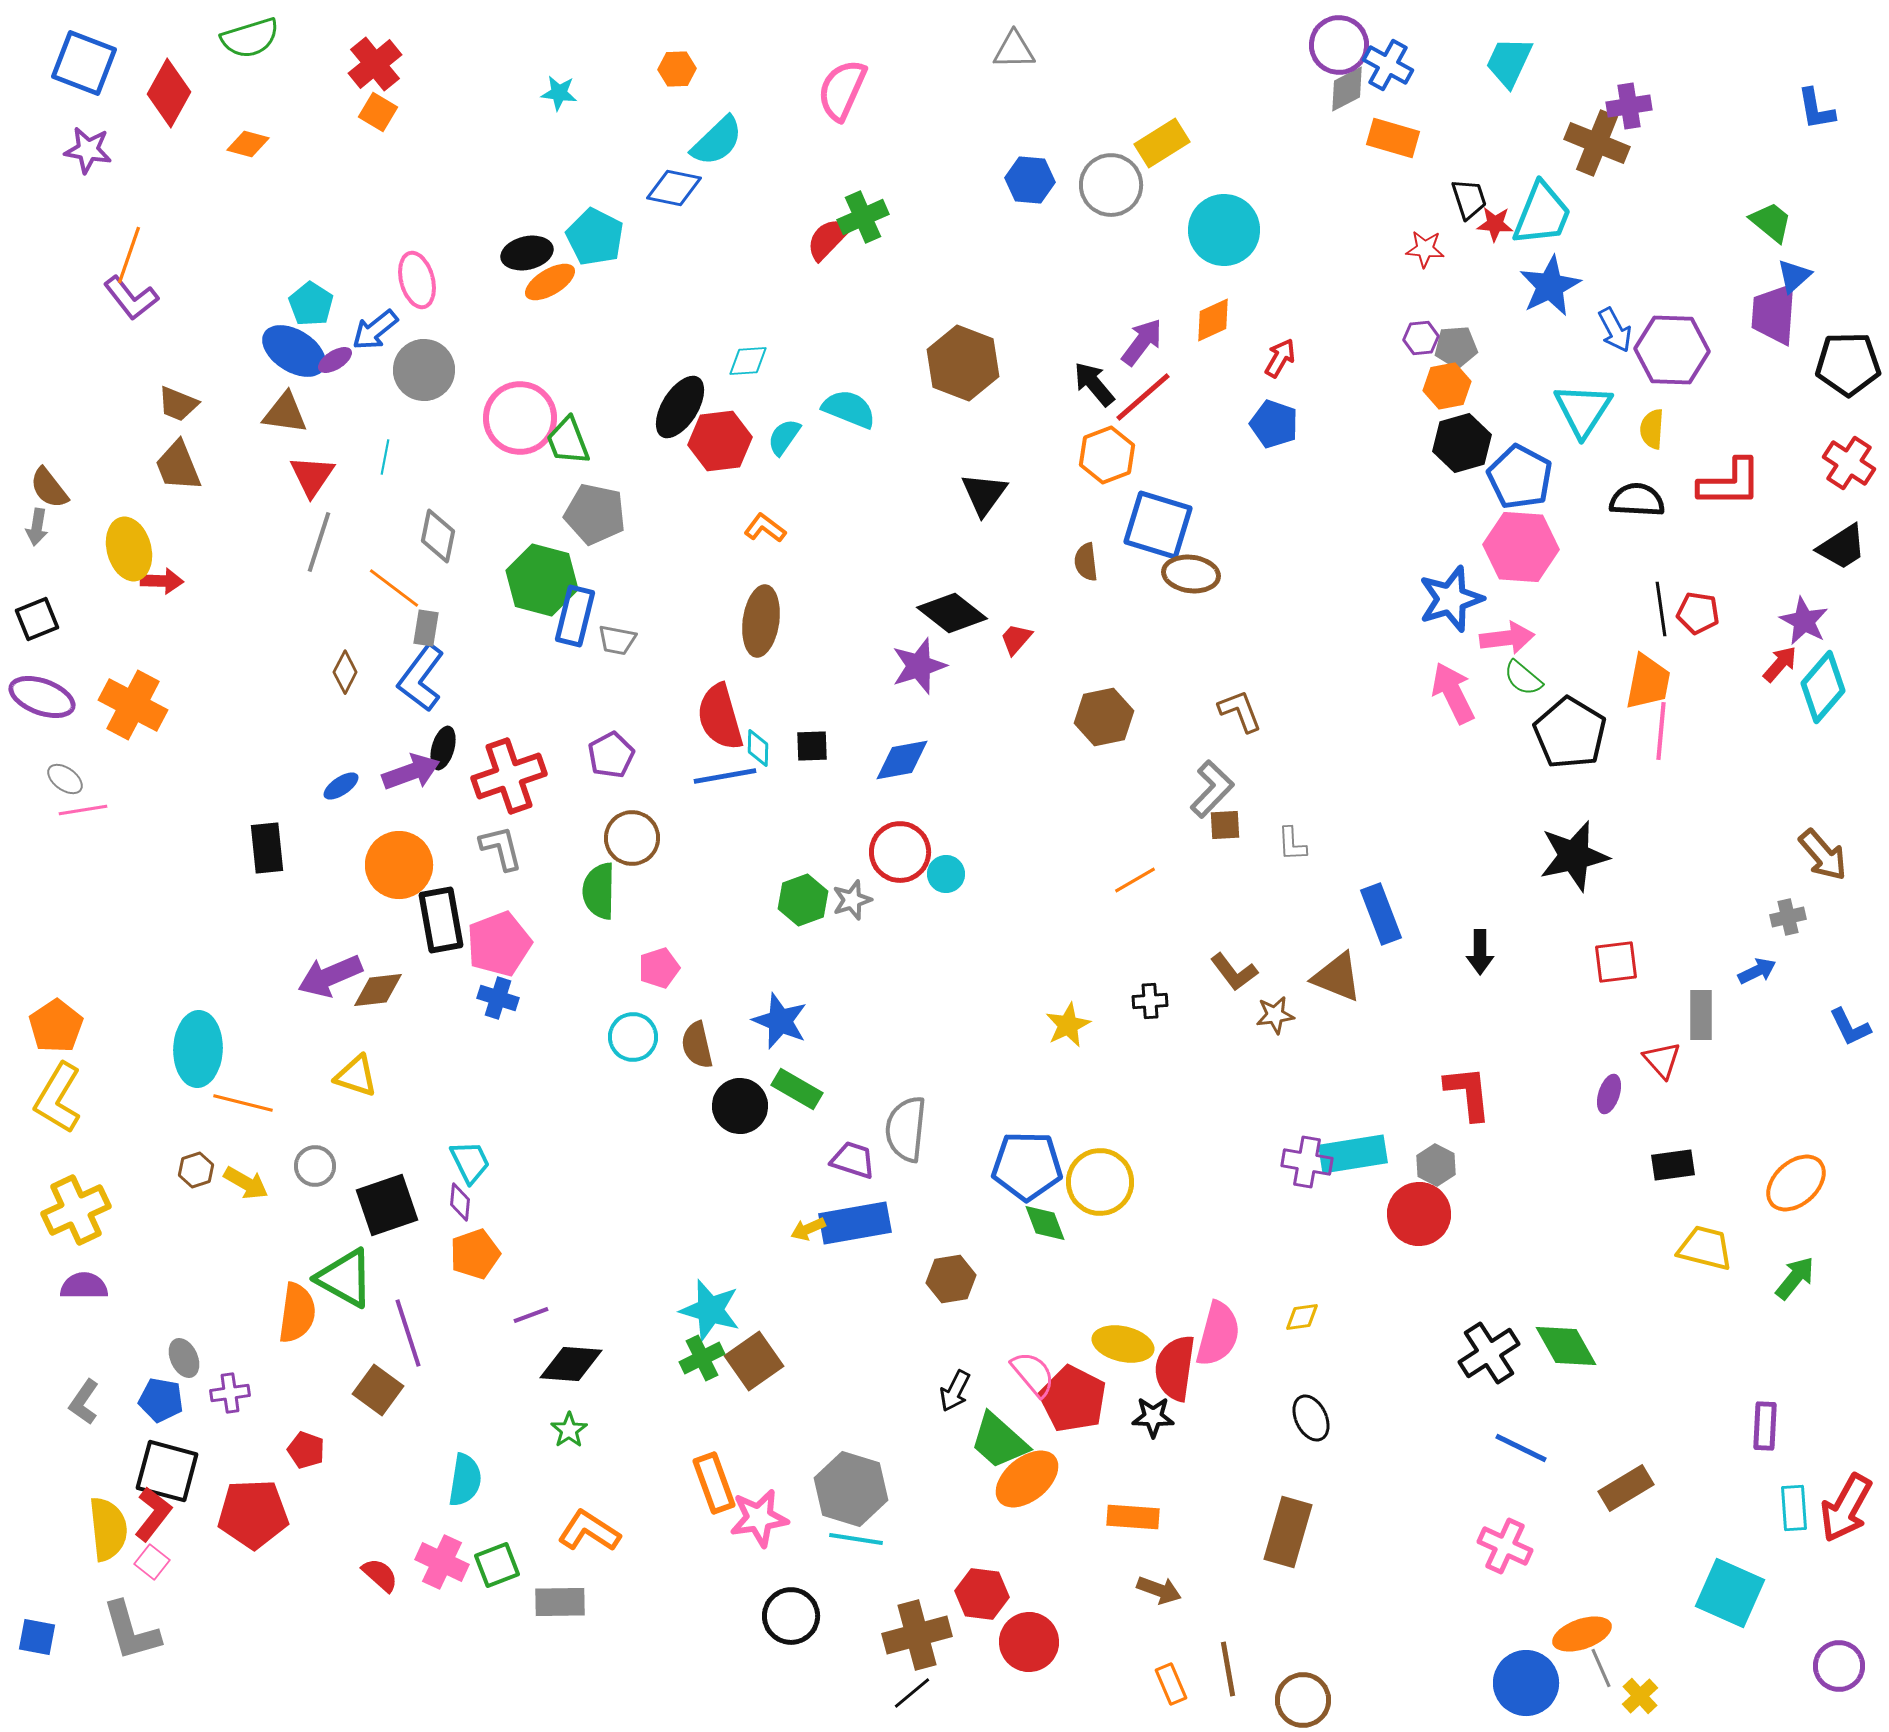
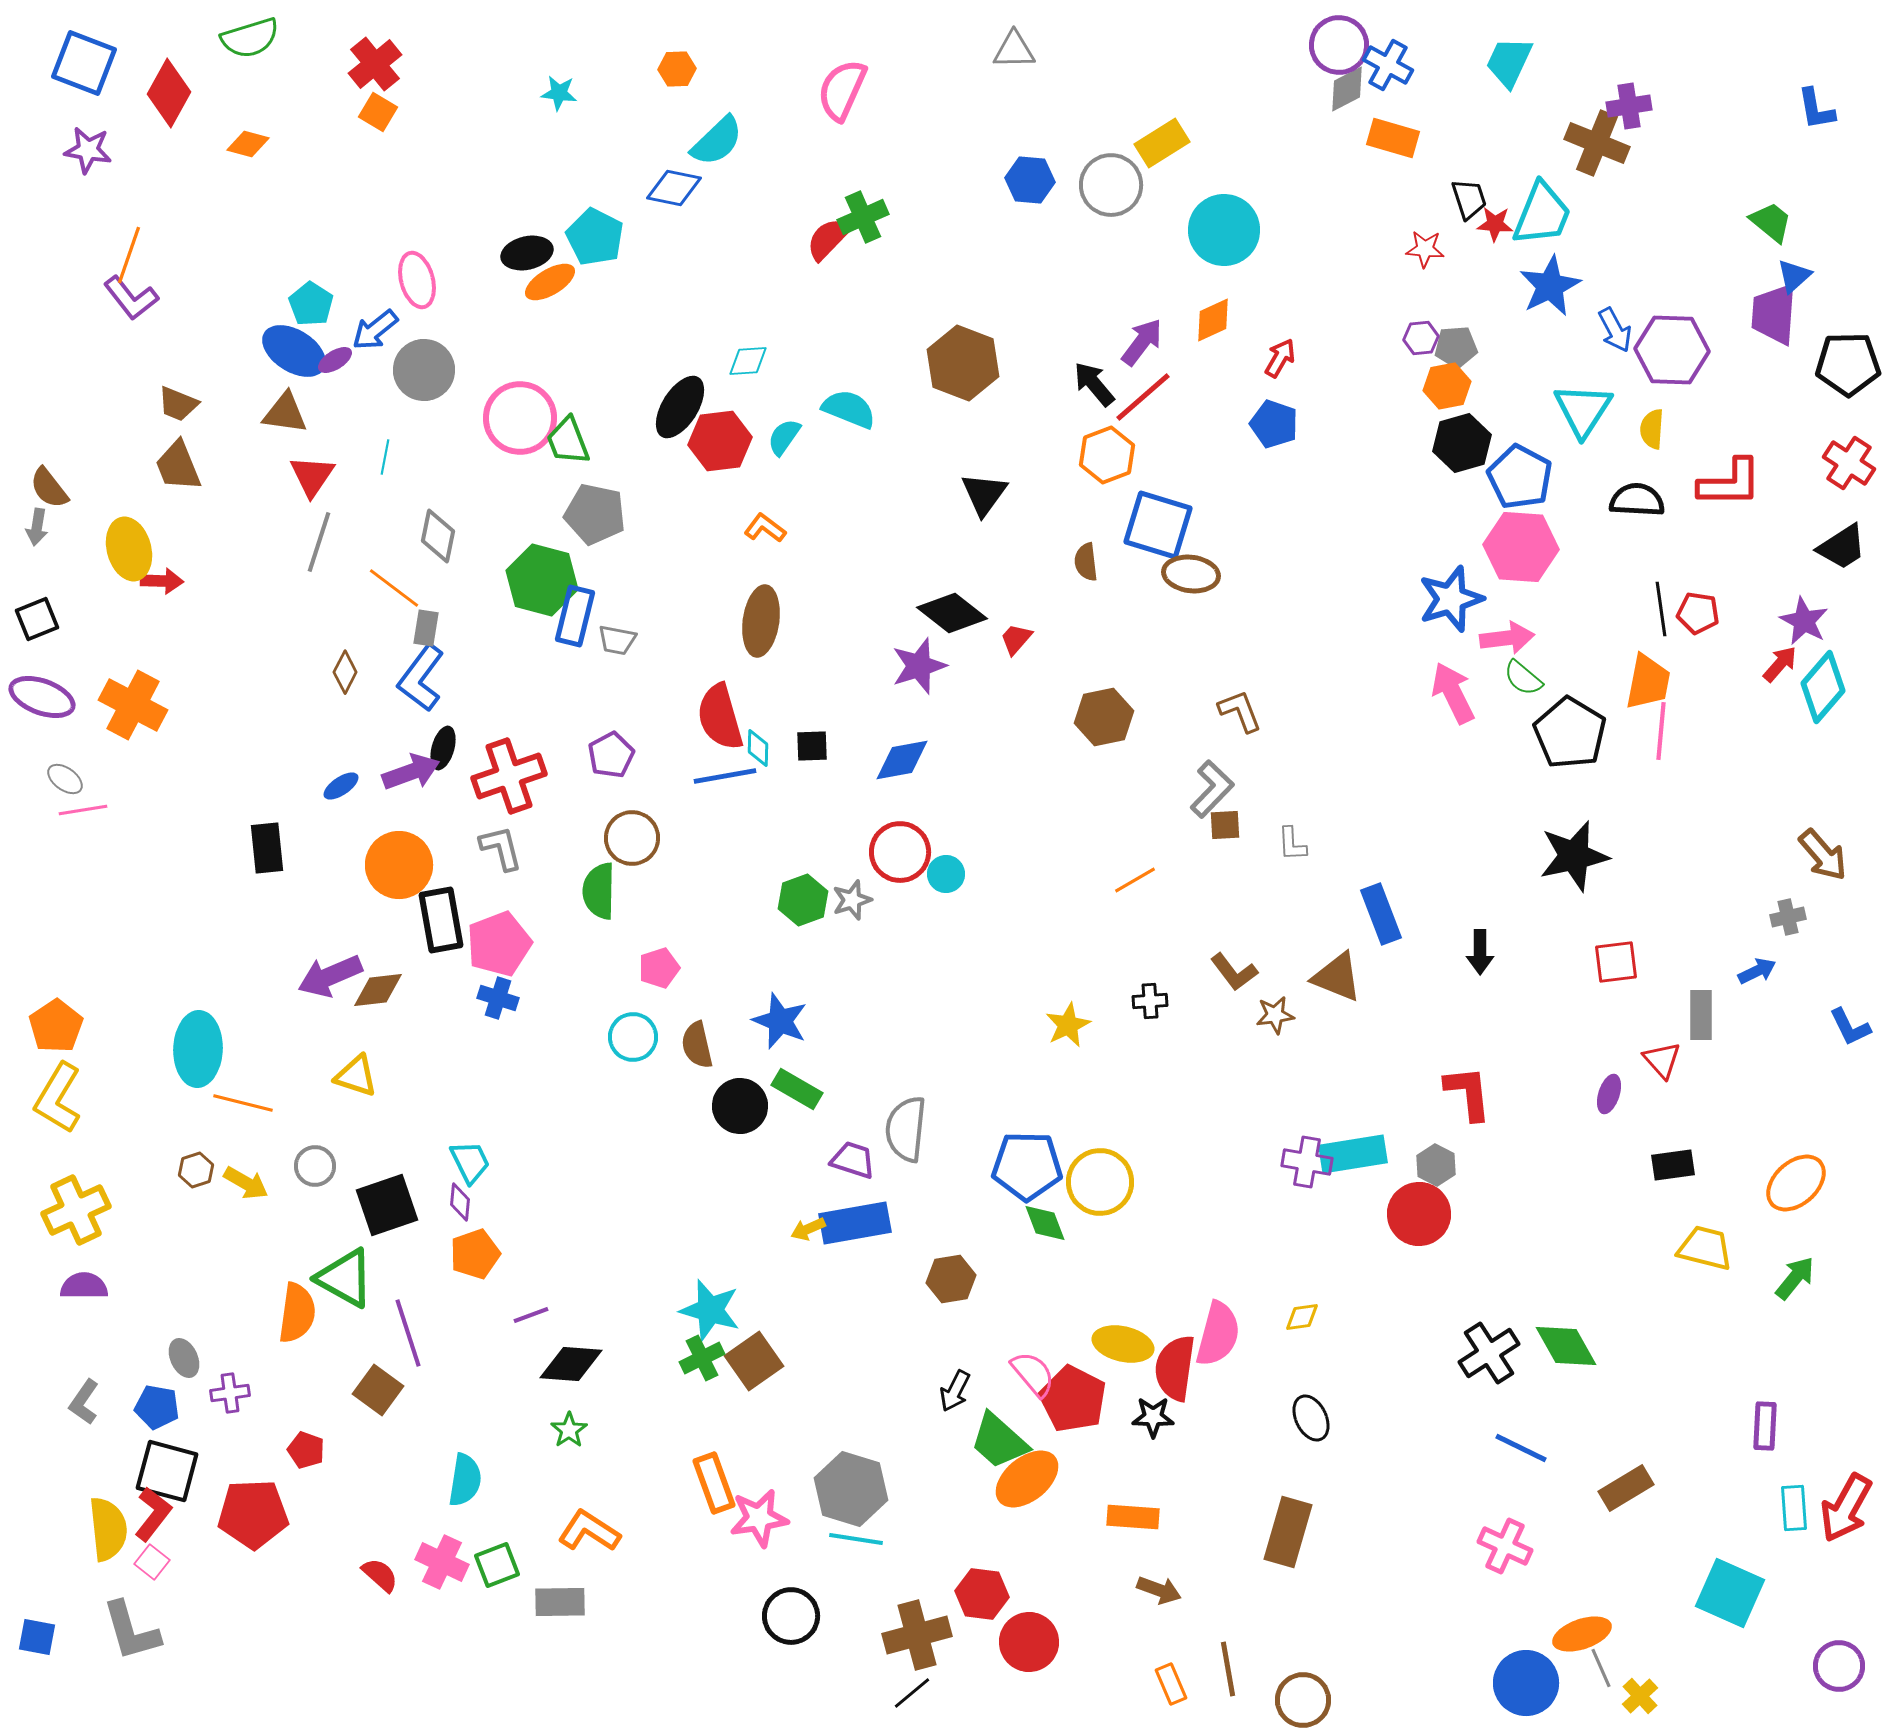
blue pentagon at (161, 1400): moved 4 px left, 7 px down
